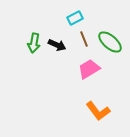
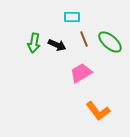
cyan rectangle: moved 3 px left, 1 px up; rotated 28 degrees clockwise
pink trapezoid: moved 8 px left, 4 px down
